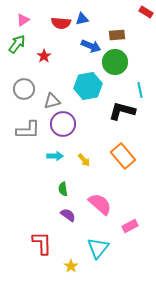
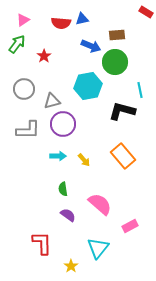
cyan arrow: moved 3 px right
